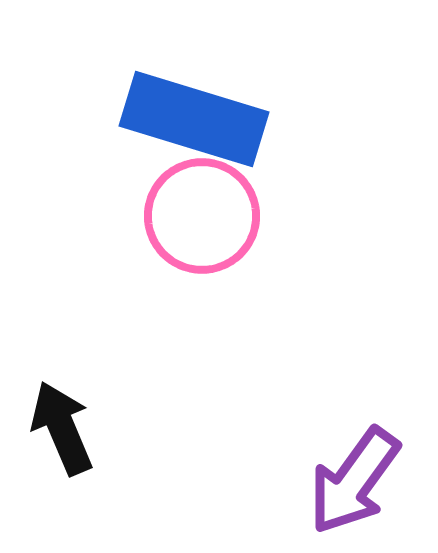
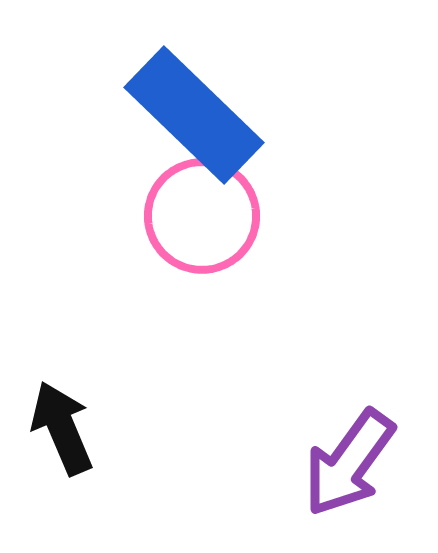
blue rectangle: moved 4 px up; rotated 27 degrees clockwise
purple arrow: moved 5 px left, 18 px up
